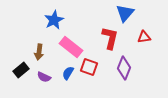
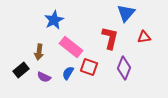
blue triangle: moved 1 px right
